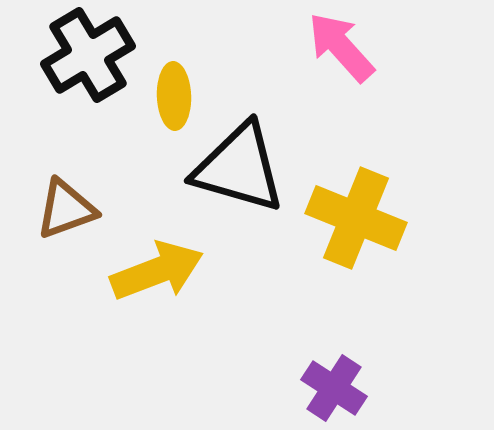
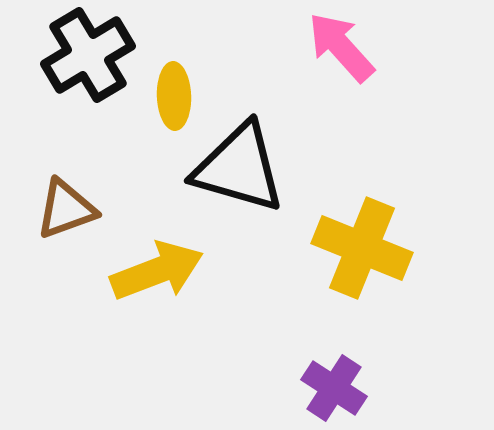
yellow cross: moved 6 px right, 30 px down
